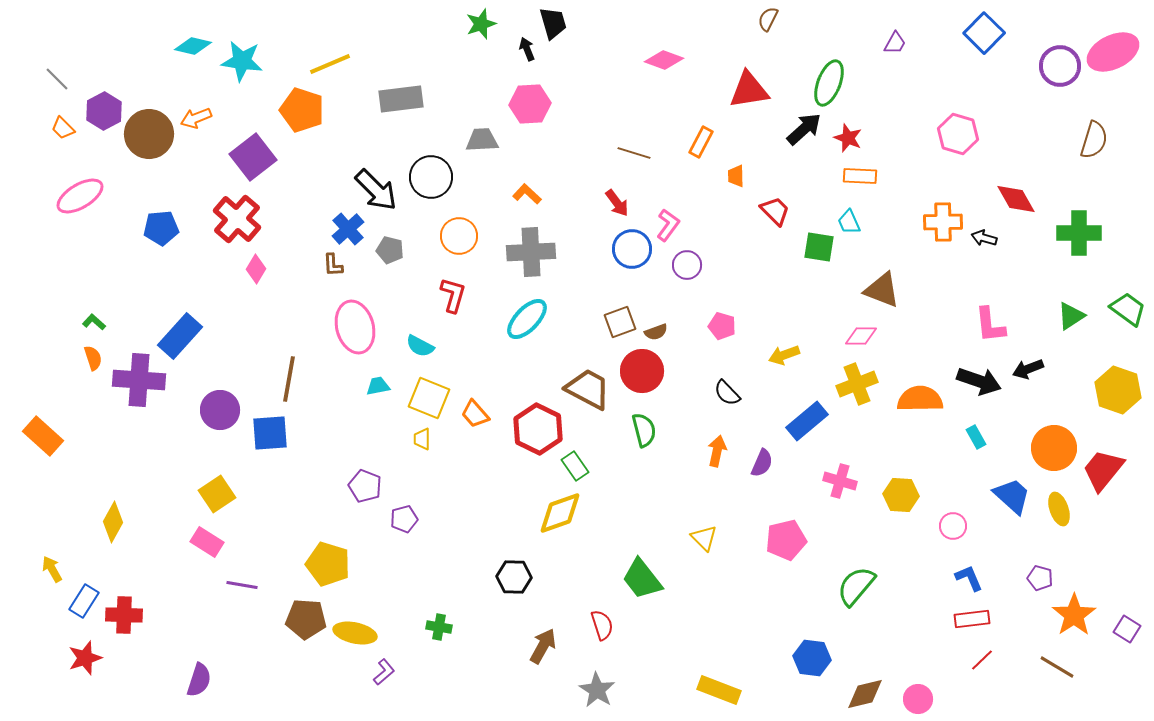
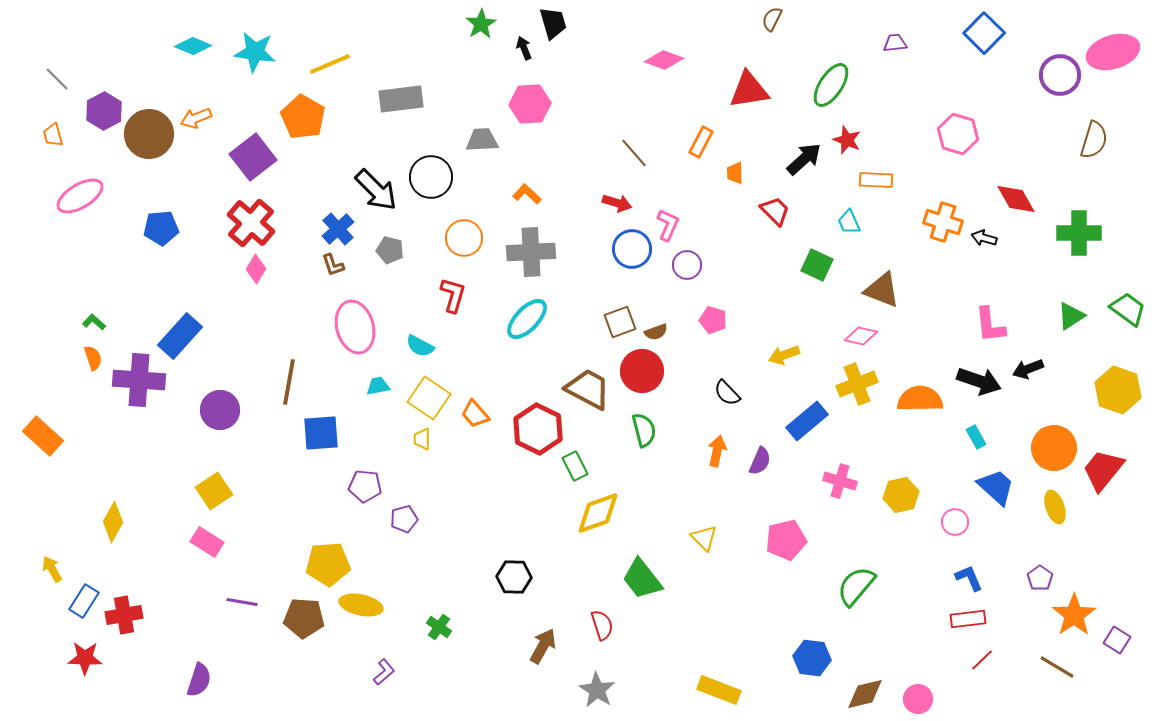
brown semicircle at (768, 19): moved 4 px right
green star at (481, 24): rotated 12 degrees counterclockwise
purple trapezoid at (895, 43): rotated 125 degrees counterclockwise
cyan diamond at (193, 46): rotated 9 degrees clockwise
black arrow at (527, 49): moved 3 px left, 1 px up
pink ellipse at (1113, 52): rotated 9 degrees clockwise
cyan star at (242, 61): moved 13 px right, 9 px up
purple circle at (1060, 66): moved 9 px down
green ellipse at (829, 83): moved 2 px right, 2 px down; rotated 12 degrees clockwise
orange pentagon at (302, 110): moved 1 px right, 7 px down; rotated 12 degrees clockwise
orange trapezoid at (63, 128): moved 10 px left, 7 px down; rotated 30 degrees clockwise
black arrow at (804, 129): moved 30 px down
red star at (848, 138): moved 1 px left, 2 px down
brown line at (634, 153): rotated 32 degrees clockwise
orange trapezoid at (736, 176): moved 1 px left, 3 px up
orange rectangle at (860, 176): moved 16 px right, 4 px down
red arrow at (617, 203): rotated 36 degrees counterclockwise
red cross at (237, 219): moved 14 px right, 4 px down
orange cross at (943, 222): rotated 18 degrees clockwise
pink L-shape at (668, 225): rotated 12 degrees counterclockwise
blue cross at (348, 229): moved 10 px left
orange circle at (459, 236): moved 5 px right, 2 px down
green square at (819, 247): moved 2 px left, 18 px down; rotated 16 degrees clockwise
brown L-shape at (333, 265): rotated 15 degrees counterclockwise
pink pentagon at (722, 326): moved 9 px left, 6 px up
pink diamond at (861, 336): rotated 12 degrees clockwise
brown line at (289, 379): moved 3 px down
yellow square at (429, 398): rotated 12 degrees clockwise
blue square at (270, 433): moved 51 px right
purple semicircle at (762, 463): moved 2 px left, 2 px up
green rectangle at (575, 466): rotated 8 degrees clockwise
purple pentagon at (365, 486): rotated 16 degrees counterclockwise
yellow square at (217, 494): moved 3 px left, 3 px up
yellow hexagon at (901, 495): rotated 16 degrees counterclockwise
blue trapezoid at (1012, 496): moved 16 px left, 9 px up
yellow ellipse at (1059, 509): moved 4 px left, 2 px up
yellow diamond at (560, 513): moved 38 px right
pink circle at (953, 526): moved 2 px right, 4 px up
yellow pentagon at (328, 564): rotated 21 degrees counterclockwise
purple pentagon at (1040, 578): rotated 20 degrees clockwise
purple line at (242, 585): moved 17 px down
red cross at (124, 615): rotated 12 degrees counterclockwise
brown pentagon at (306, 619): moved 2 px left, 1 px up
red rectangle at (972, 619): moved 4 px left
green cross at (439, 627): rotated 25 degrees clockwise
purple square at (1127, 629): moved 10 px left, 11 px down
yellow ellipse at (355, 633): moved 6 px right, 28 px up
red star at (85, 658): rotated 20 degrees clockwise
